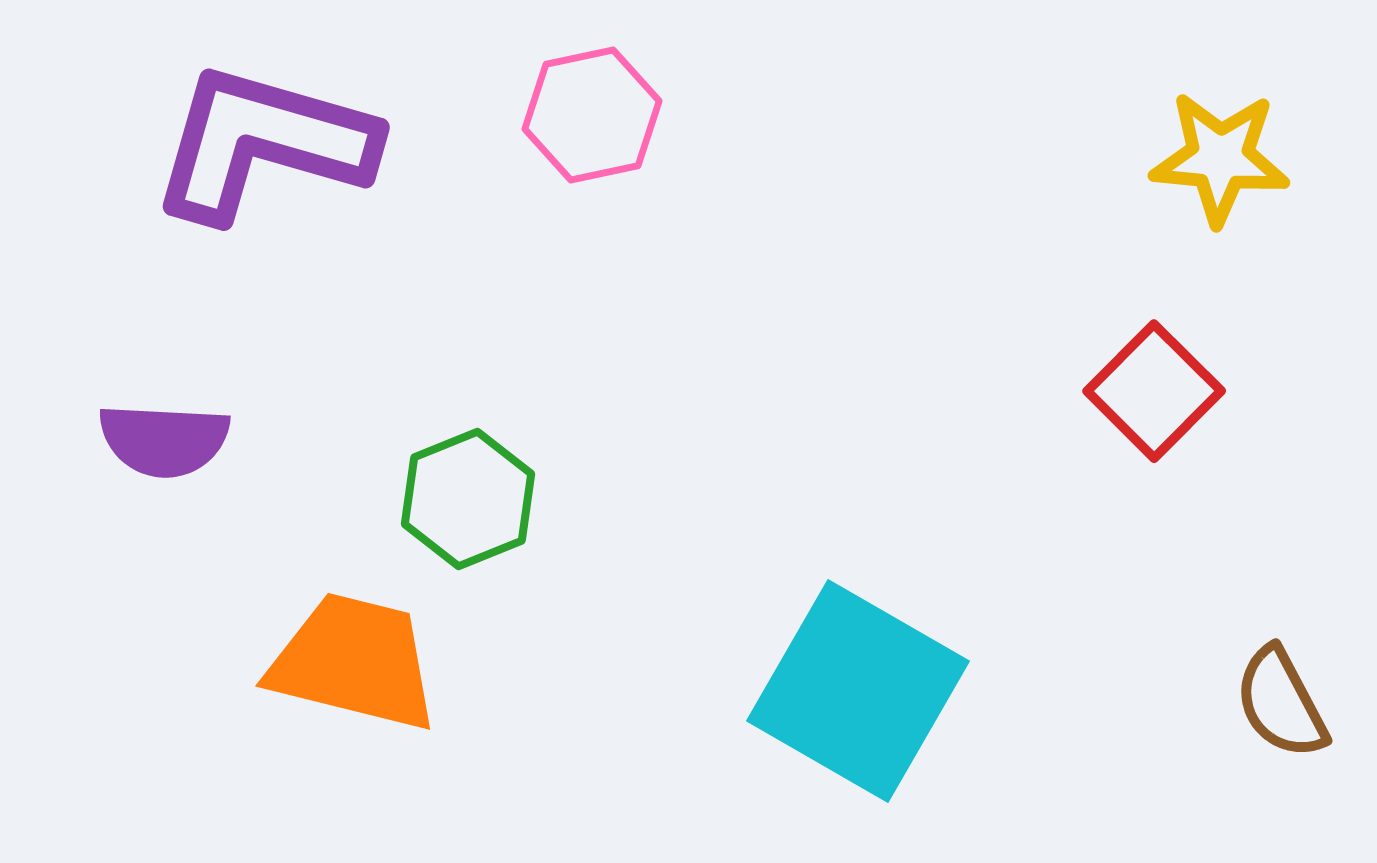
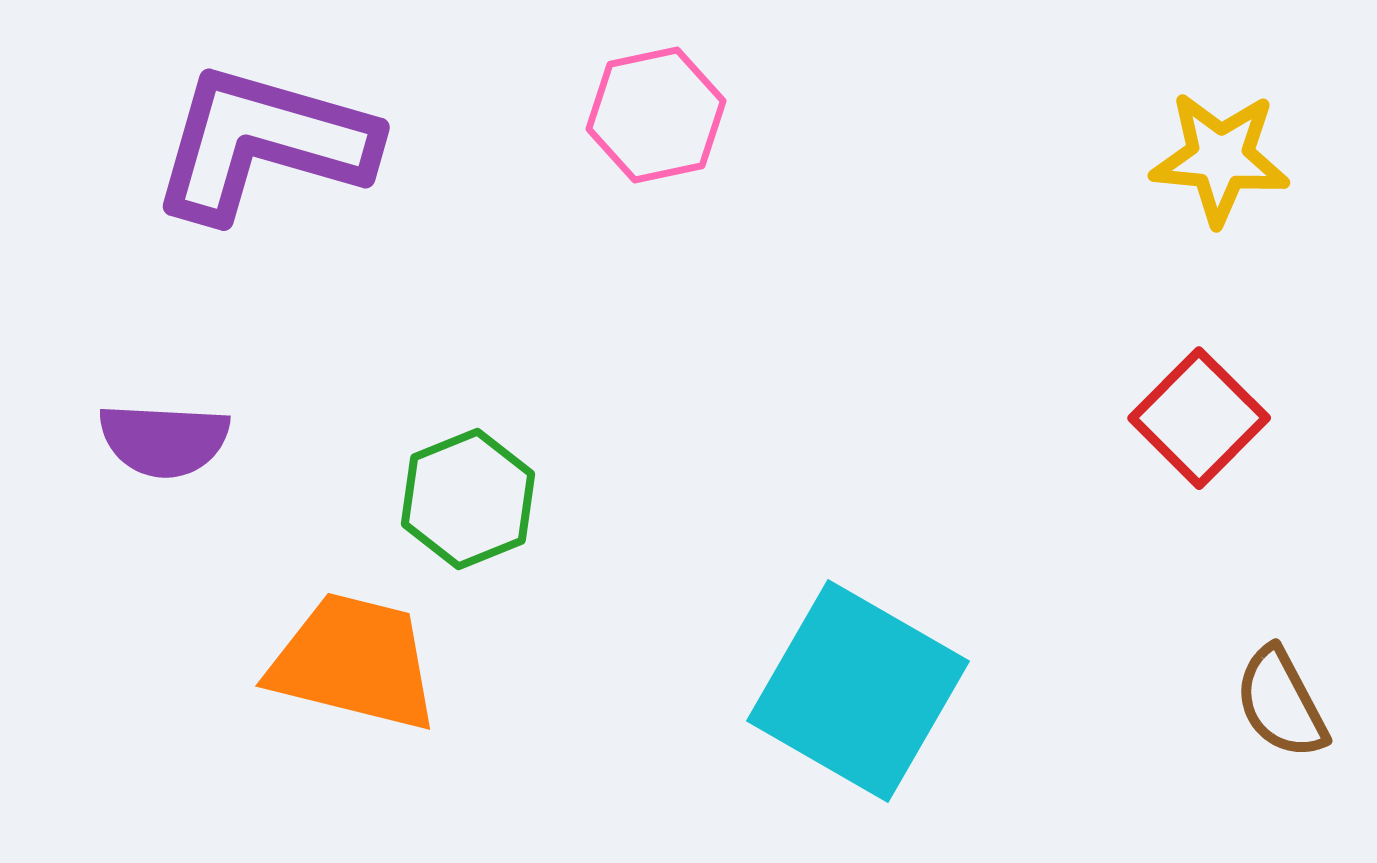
pink hexagon: moved 64 px right
red square: moved 45 px right, 27 px down
